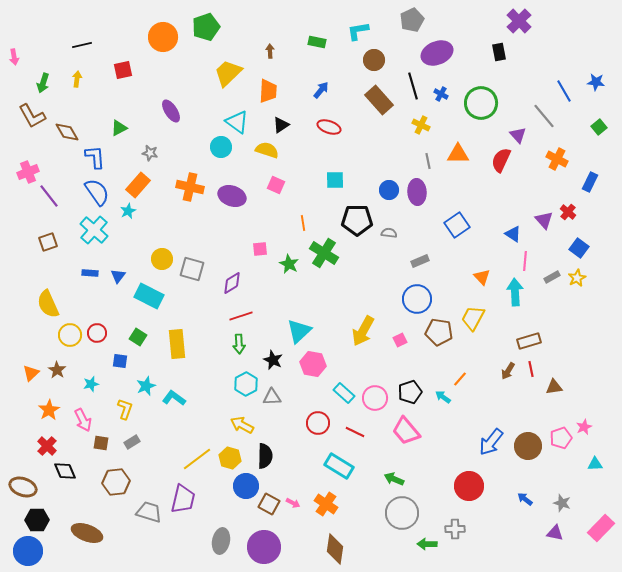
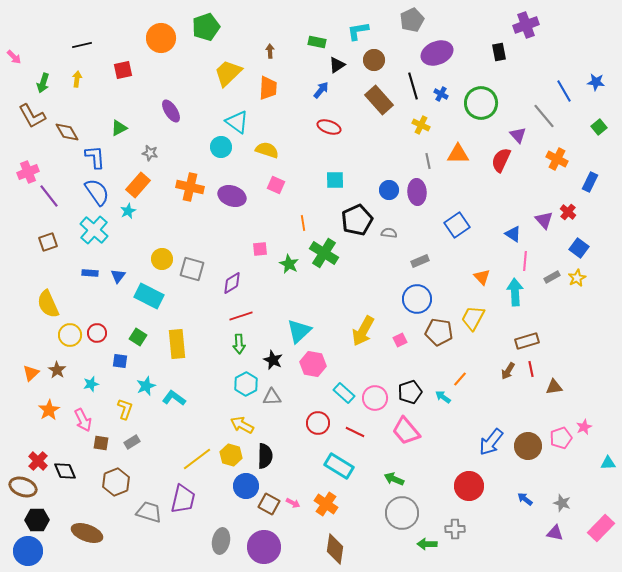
purple cross at (519, 21): moved 7 px right, 4 px down; rotated 25 degrees clockwise
orange circle at (163, 37): moved 2 px left, 1 px down
pink arrow at (14, 57): rotated 35 degrees counterclockwise
orange trapezoid at (268, 91): moved 3 px up
black triangle at (281, 125): moved 56 px right, 60 px up
black pentagon at (357, 220): rotated 24 degrees counterclockwise
brown rectangle at (529, 341): moved 2 px left
red cross at (47, 446): moved 9 px left, 15 px down
yellow hexagon at (230, 458): moved 1 px right, 3 px up
cyan triangle at (595, 464): moved 13 px right, 1 px up
brown hexagon at (116, 482): rotated 16 degrees counterclockwise
